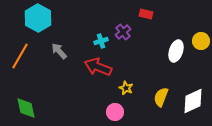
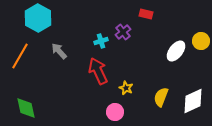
white ellipse: rotated 20 degrees clockwise
red arrow: moved 4 px down; rotated 44 degrees clockwise
